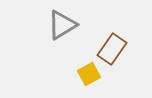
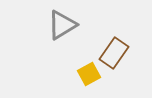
brown rectangle: moved 2 px right, 4 px down
